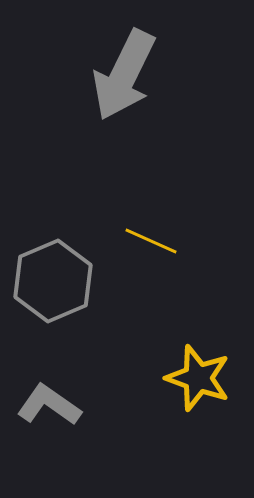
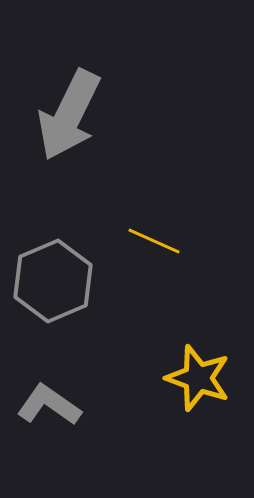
gray arrow: moved 55 px left, 40 px down
yellow line: moved 3 px right
